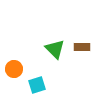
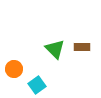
cyan square: rotated 18 degrees counterclockwise
